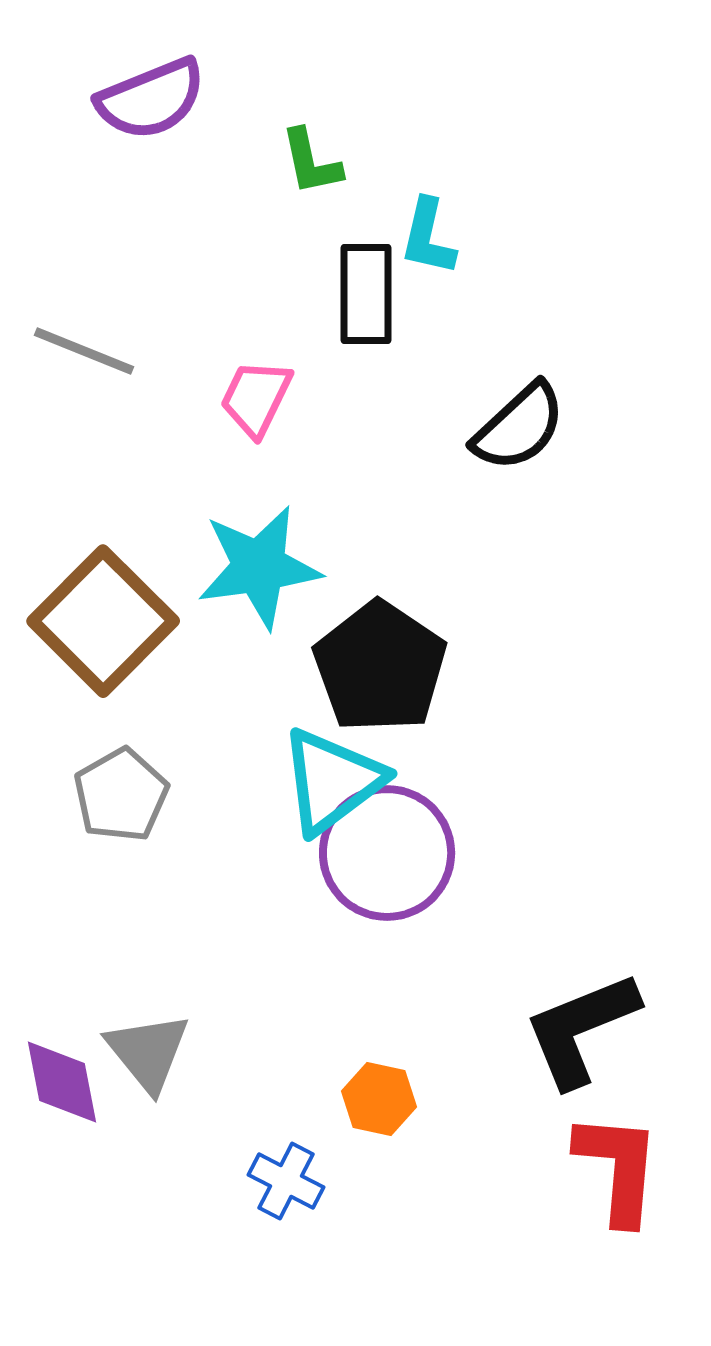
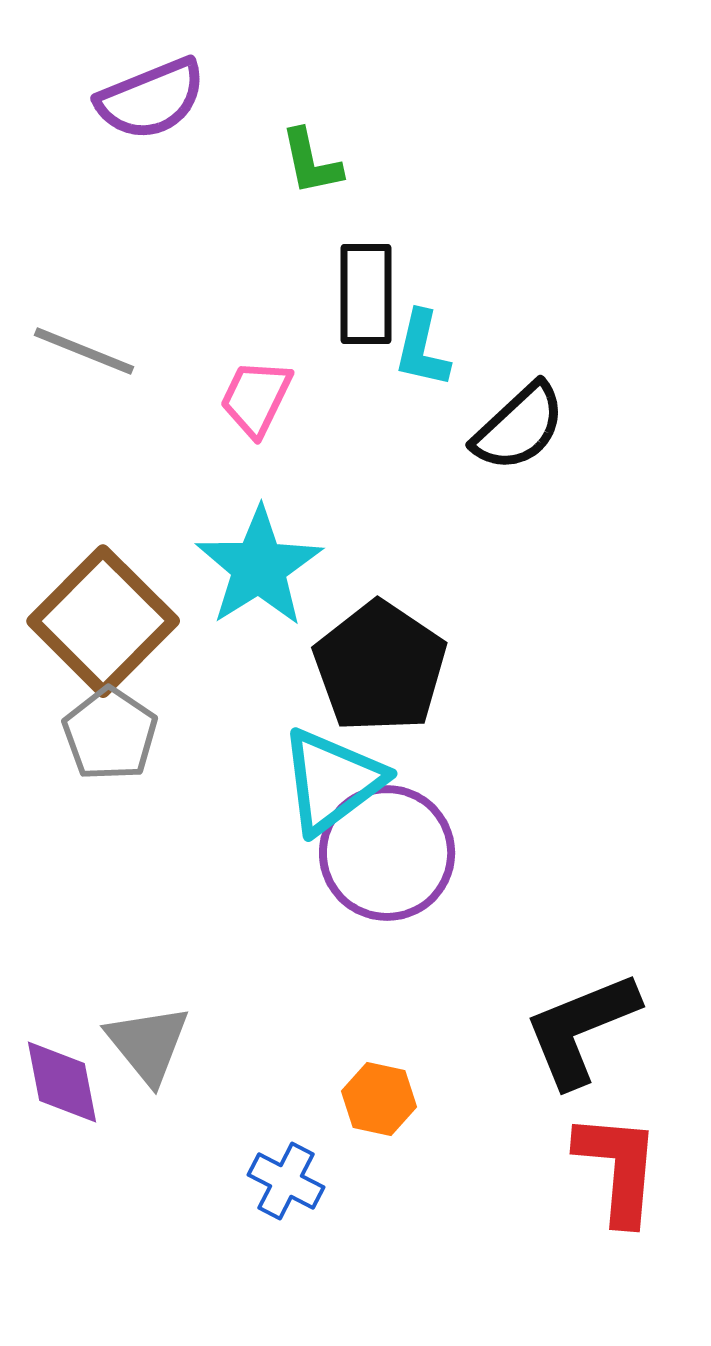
cyan L-shape: moved 6 px left, 112 px down
cyan star: rotated 24 degrees counterclockwise
gray pentagon: moved 11 px left, 61 px up; rotated 8 degrees counterclockwise
gray triangle: moved 8 px up
